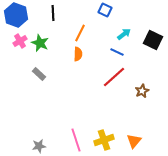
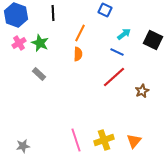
pink cross: moved 1 px left, 2 px down
gray star: moved 16 px left
